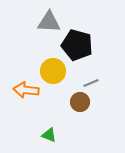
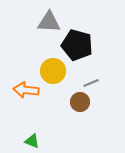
green triangle: moved 17 px left, 6 px down
